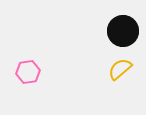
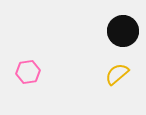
yellow semicircle: moved 3 px left, 5 px down
